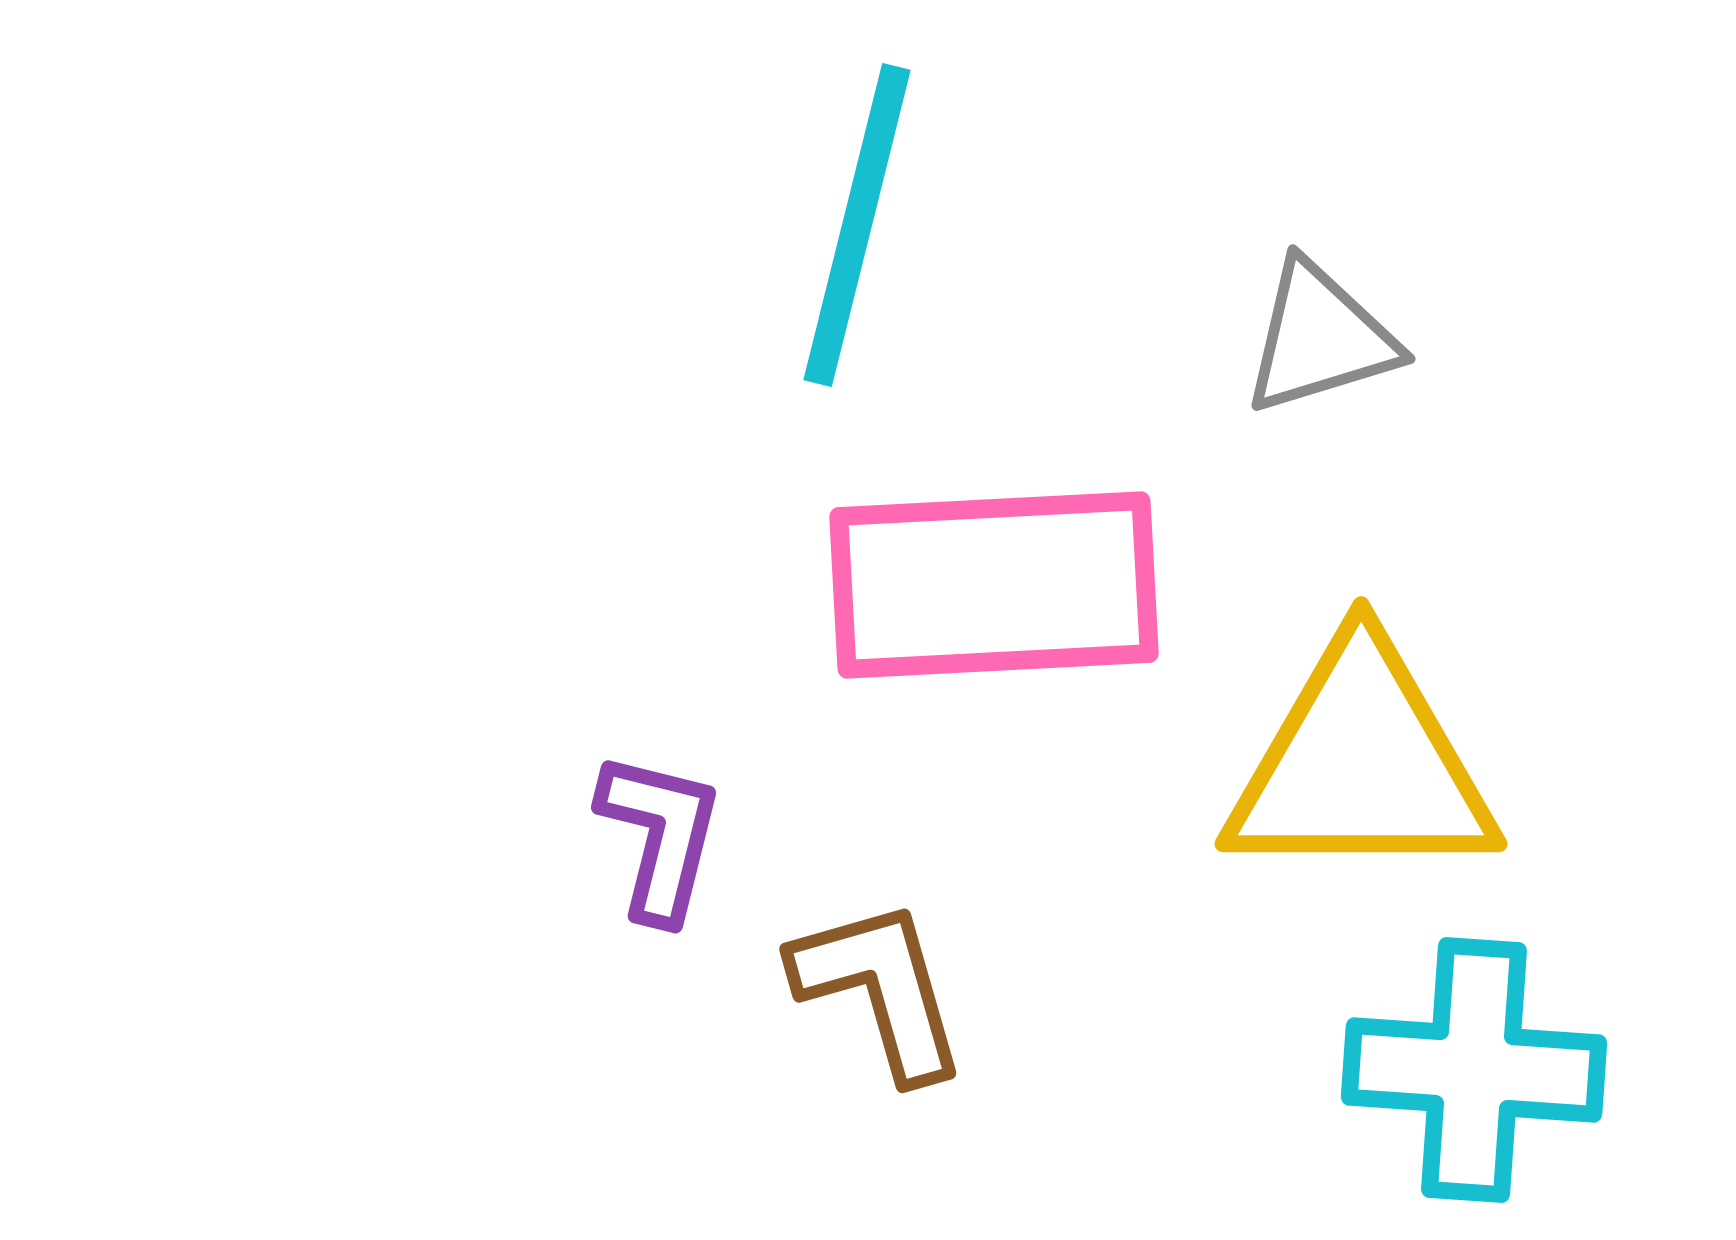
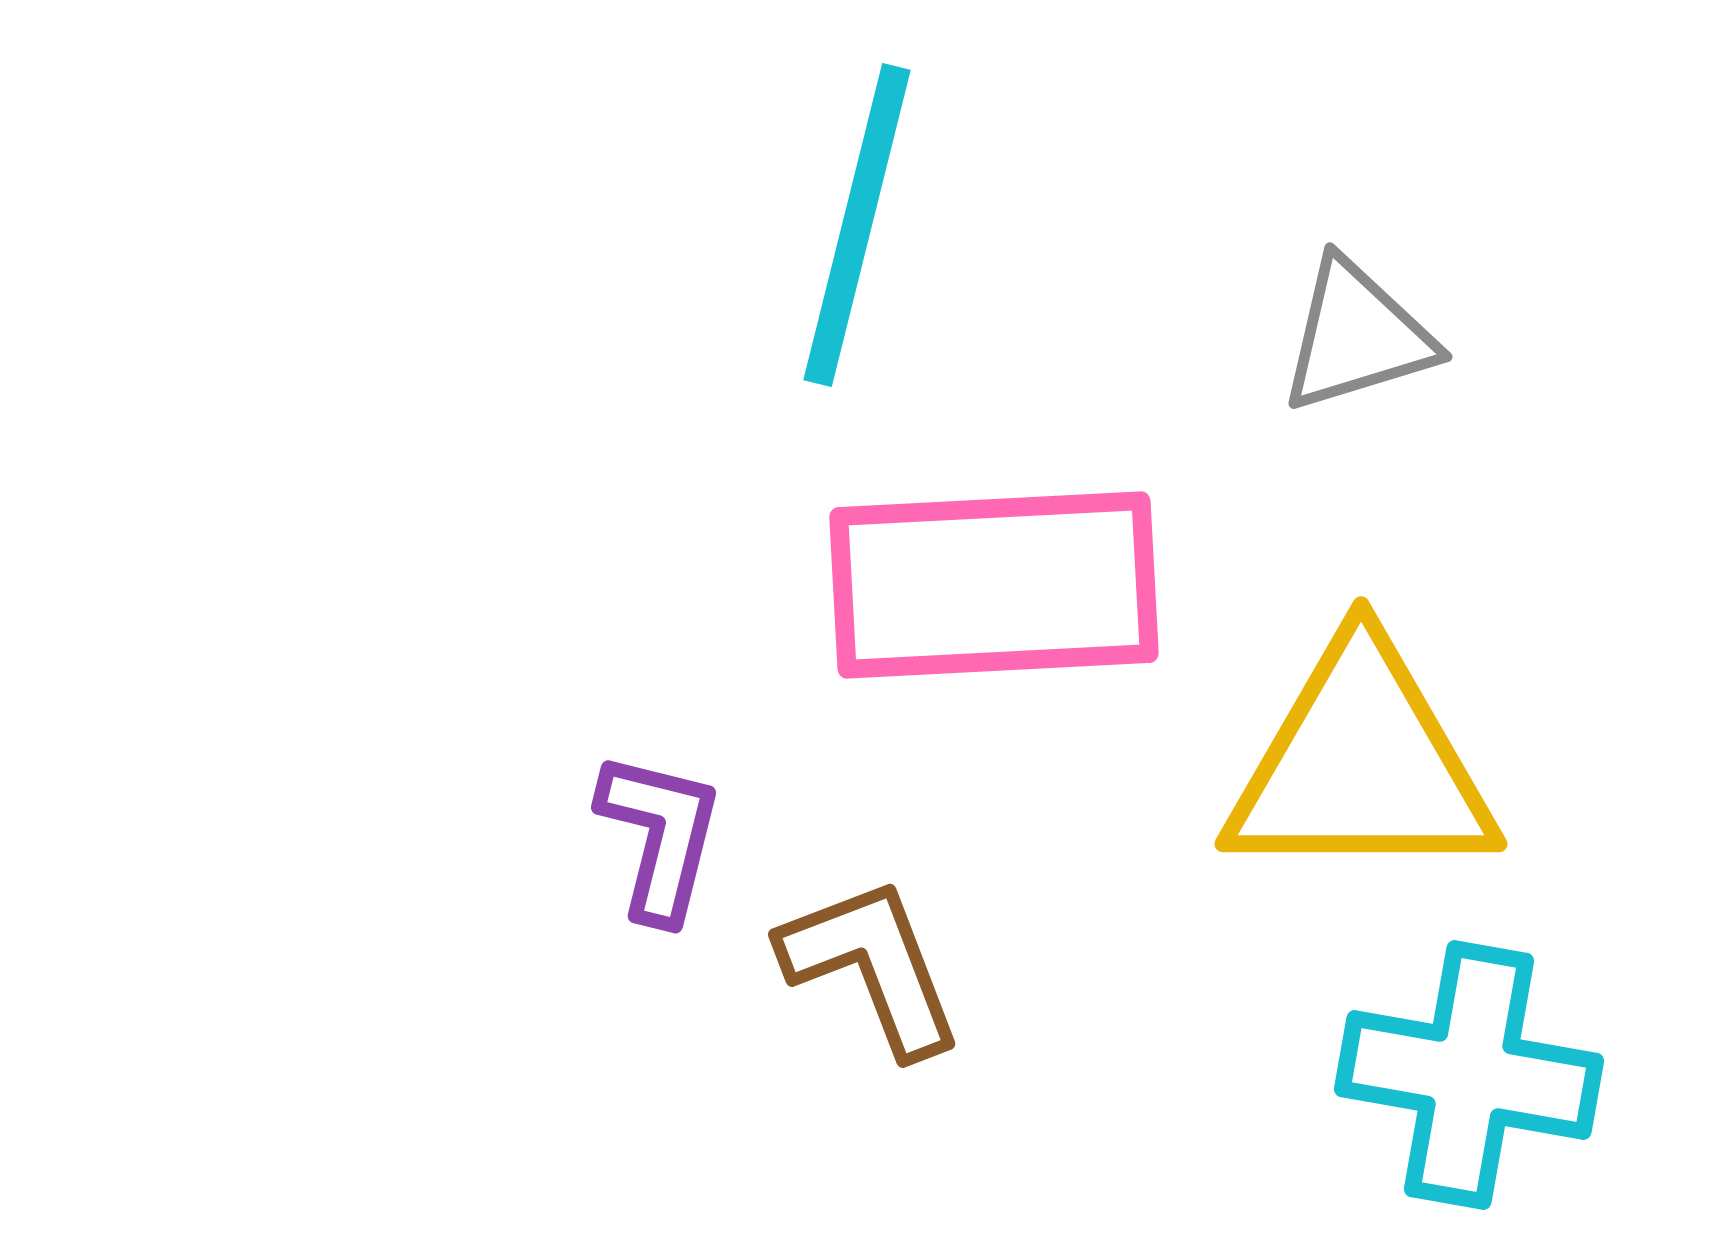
gray triangle: moved 37 px right, 2 px up
brown L-shape: moved 8 px left, 23 px up; rotated 5 degrees counterclockwise
cyan cross: moved 5 px left, 5 px down; rotated 6 degrees clockwise
